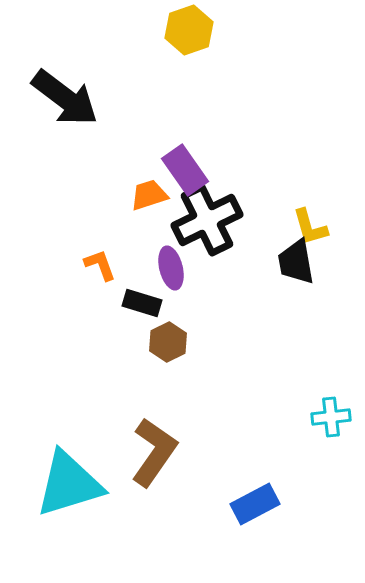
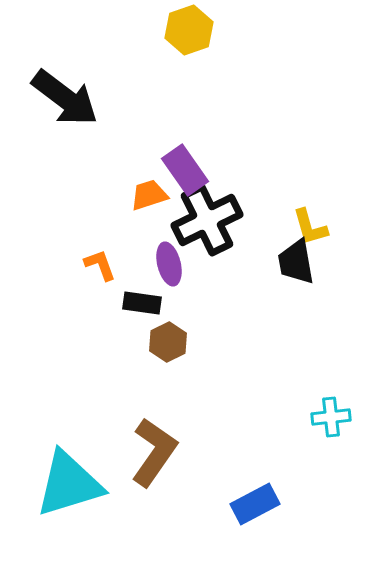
purple ellipse: moved 2 px left, 4 px up
black rectangle: rotated 9 degrees counterclockwise
